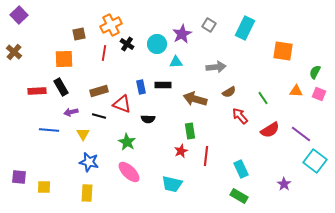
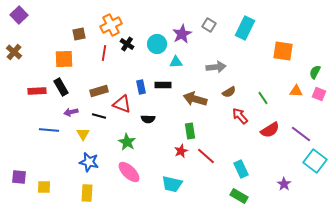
red line at (206, 156): rotated 54 degrees counterclockwise
